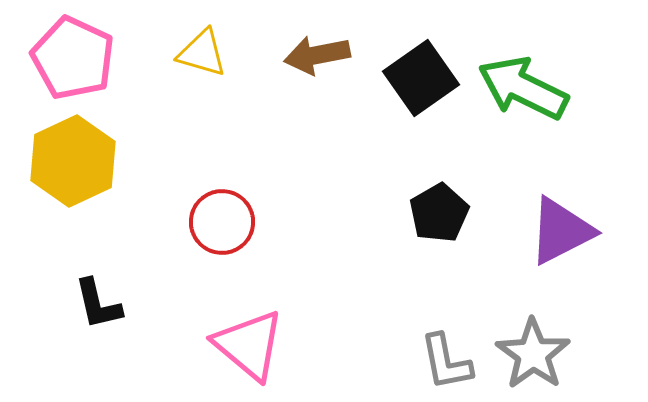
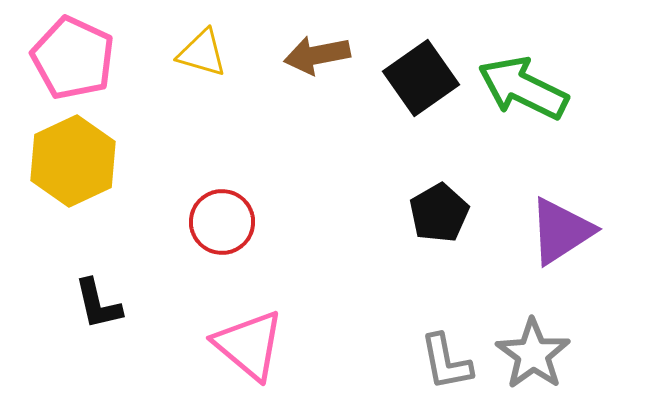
purple triangle: rotated 6 degrees counterclockwise
